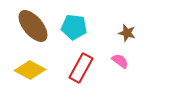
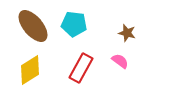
cyan pentagon: moved 3 px up
yellow diamond: rotated 60 degrees counterclockwise
